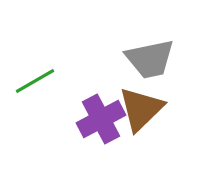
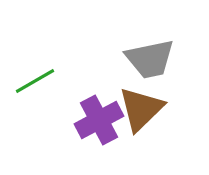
purple cross: moved 2 px left, 1 px down
